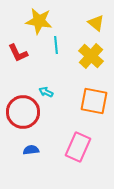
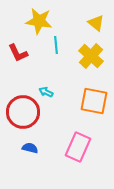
blue semicircle: moved 1 px left, 2 px up; rotated 21 degrees clockwise
